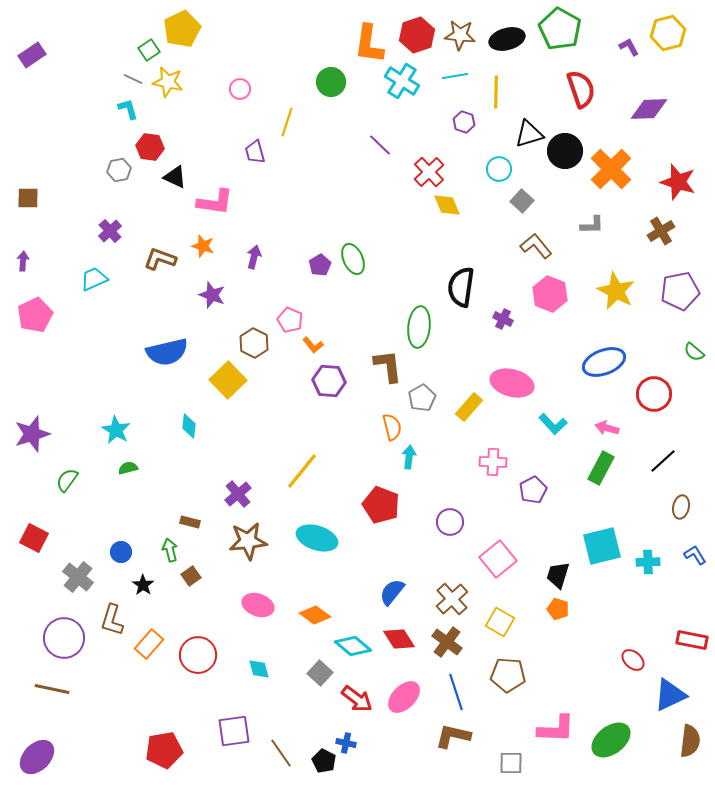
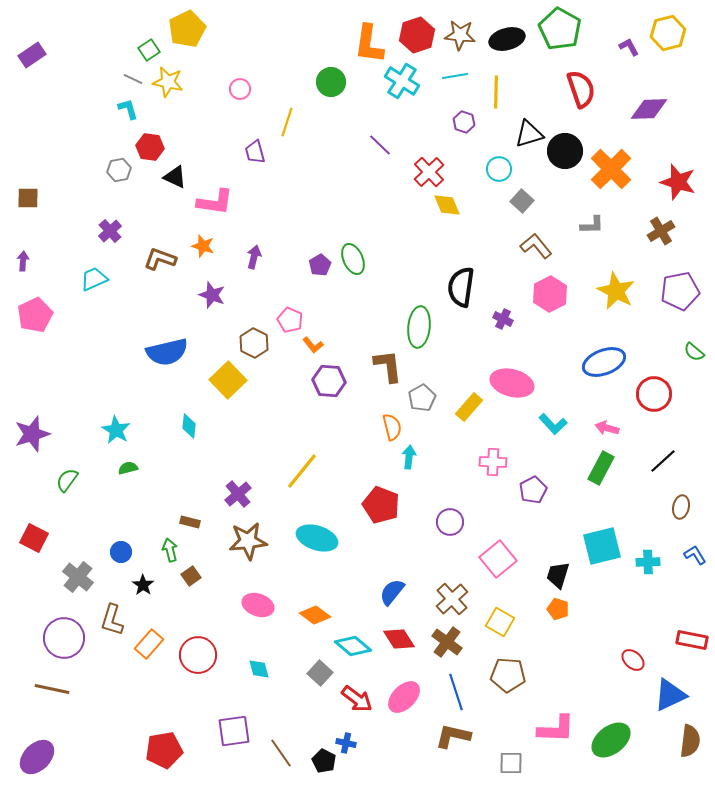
yellow pentagon at (182, 29): moved 5 px right
pink hexagon at (550, 294): rotated 12 degrees clockwise
